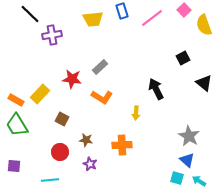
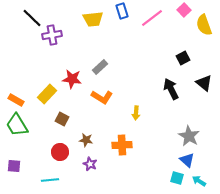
black line: moved 2 px right, 4 px down
black arrow: moved 15 px right
yellow rectangle: moved 7 px right
